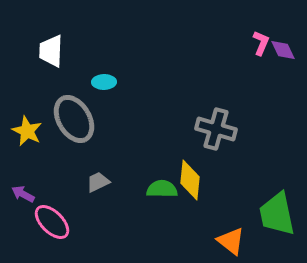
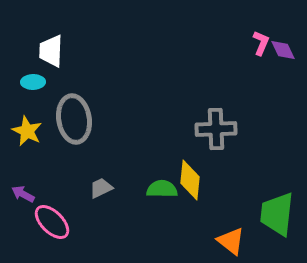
cyan ellipse: moved 71 px left
gray ellipse: rotated 21 degrees clockwise
gray cross: rotated 18 degrees counterclockwise
gray trapezoid: moved 3 px right, 6 px down
green trapezoid: rotated 18 degrees clockwise
